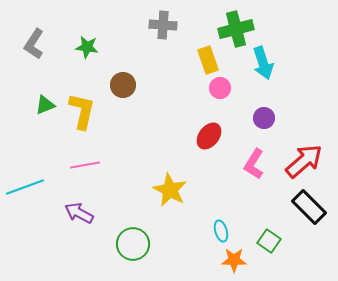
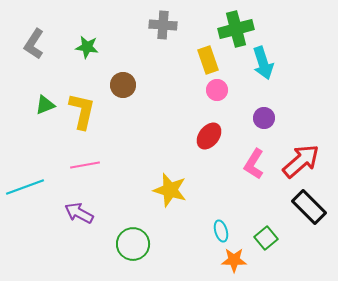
pink circle: moved 3 px left, 2 px down
red arrow: moved 3 px left
yellow star: rotated 12 degrees counterclockwise
green square: moved 3 px left, 3 px up; rotated 15 degrees clockwise
